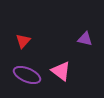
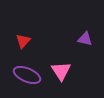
pink triangle: rotated 20 degrees clockwise
